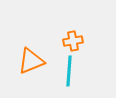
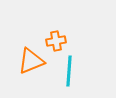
orange cross: moved 17 px left
